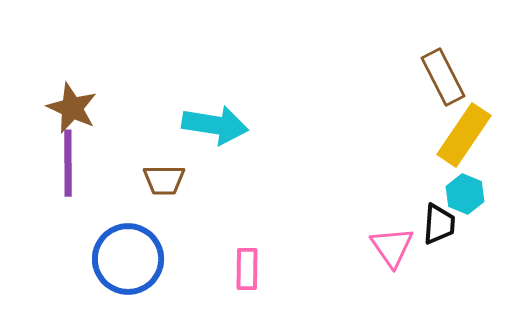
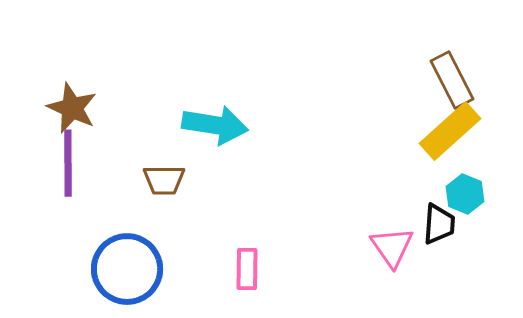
brown rectangle: moved 9 px right, 3 px down
yellow rectangle: moved 14 px left, 4 px up; rotated 14 degrees clockwise
blue circle: moved 1 px left, 10 px down
